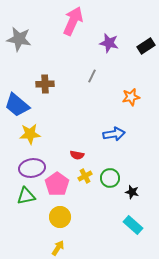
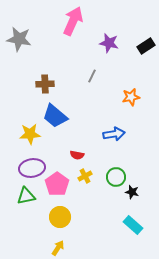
blue trapezoid: moved 38 px right, 11 px down
green circle: moved 6 px right, 1 px up
